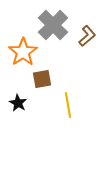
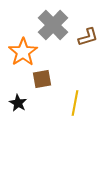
brown L-shape: moved 1 px right, 1 px down; rotated 25 degrees clockwise
yellow line: moved 7 px right, 2 px up; rotated 20 degrees clockwise
